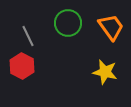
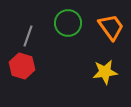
gray line: rotated 45 degrees clockwise
red hexagon: rotated 10 degrees counterclockwise
yellow star: rotated 20 degrees counterclockwise
